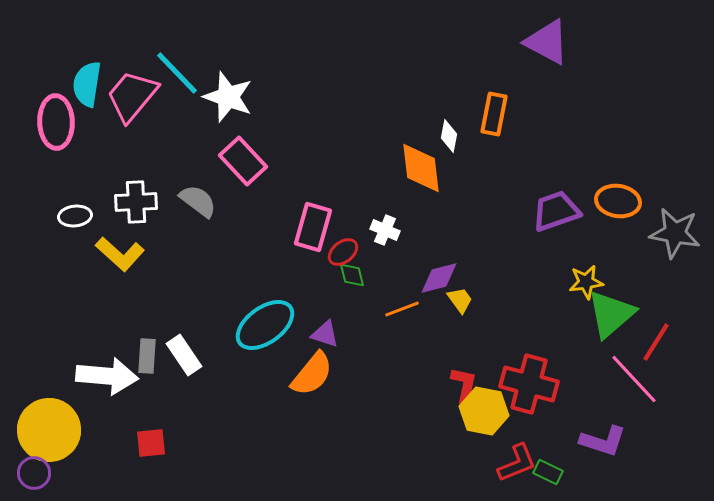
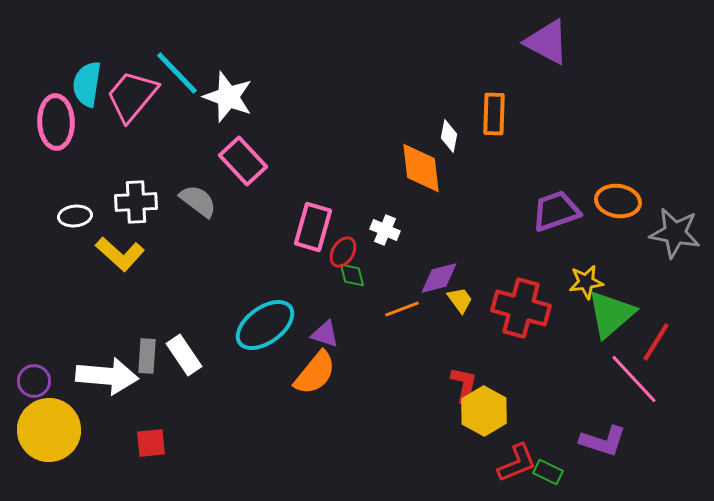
orange rectangle at (494, 114): rotated 9 degrees counterclockwise
red ellipse at (343, 252): rotated 20 degrees counterclockwise
orange semicircle at (312, 374): moved 3 px right, 1 px up
red cross at (529, 384): moved 8 px left, 76 px up
yellow hexagon at (484, 411): rotated 18 degrees clockwise
purple circle at (34, 473): moved 92 px up
